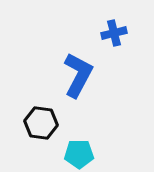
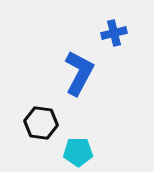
blue L-shape: moved 1 px right, 2 px up
cyan pentagon: moved 1 px left, 2 px up
